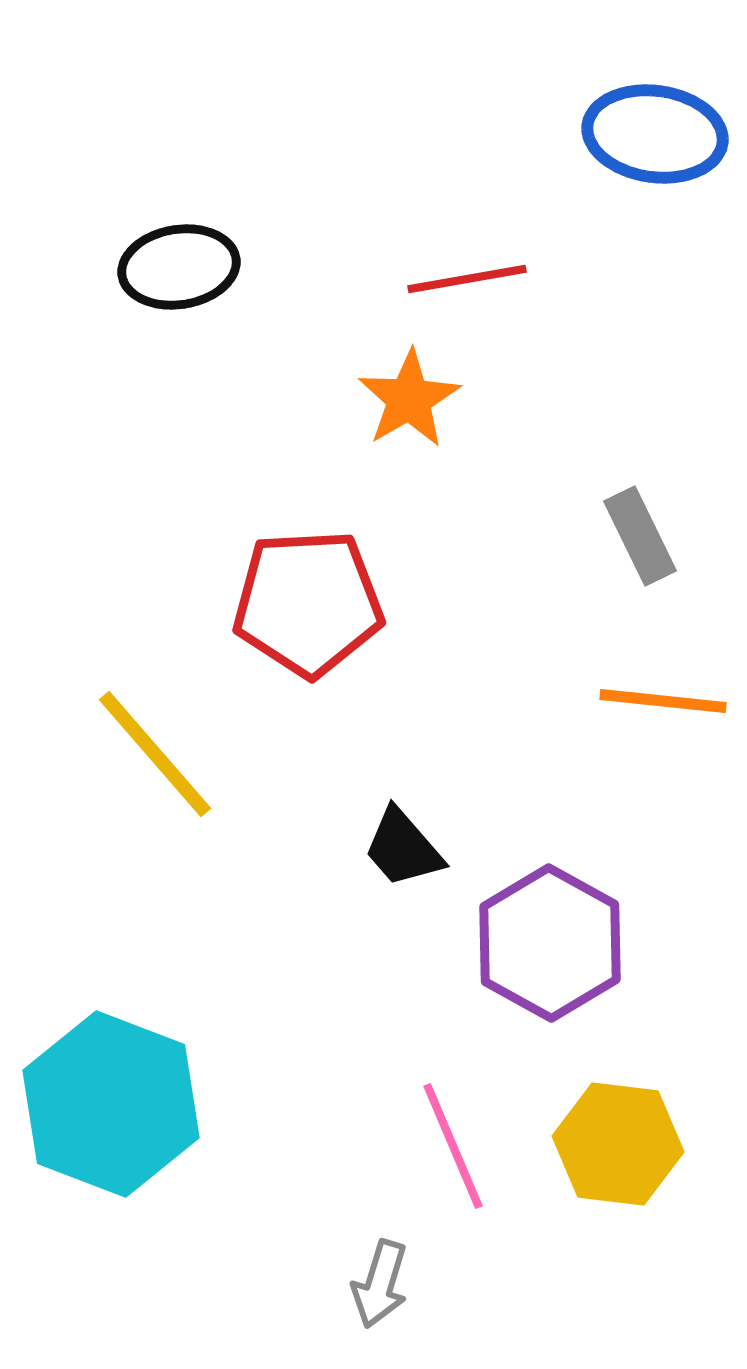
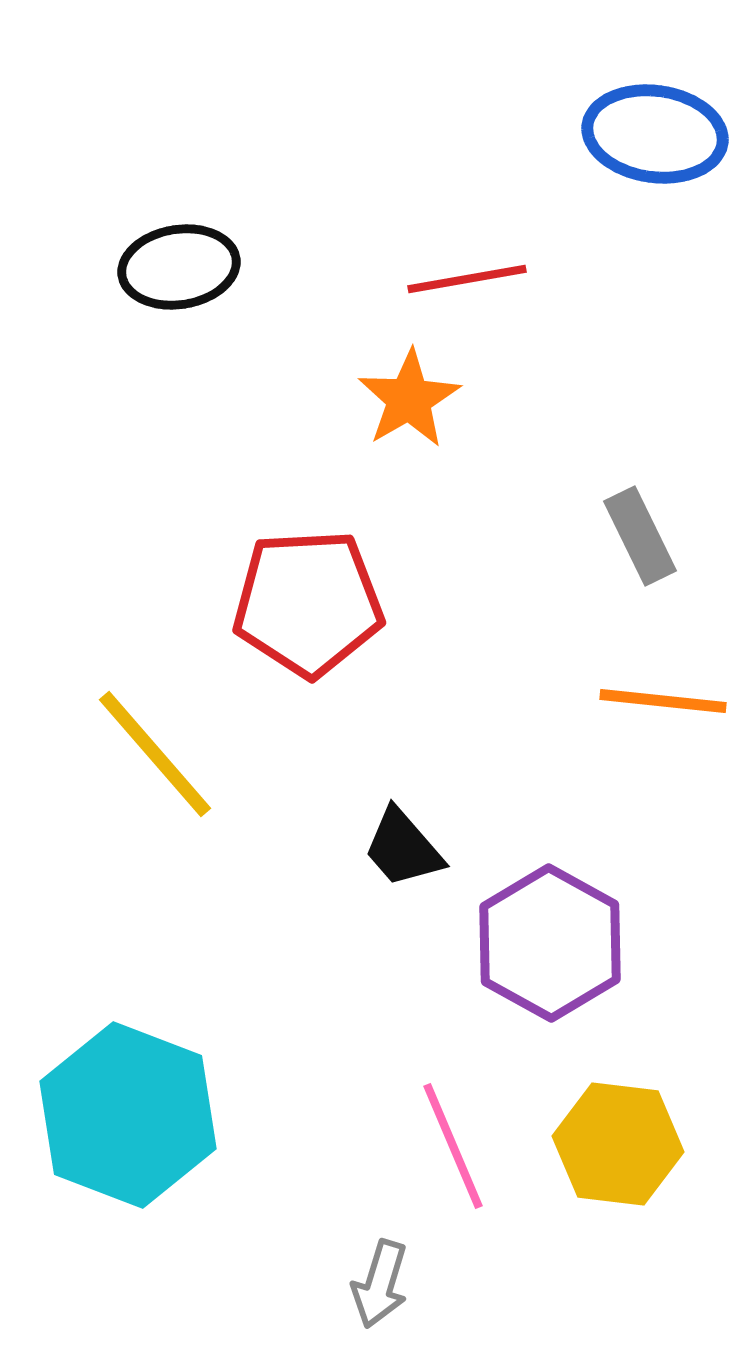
cyan hexagon: moved 17 px right, 11 px down
